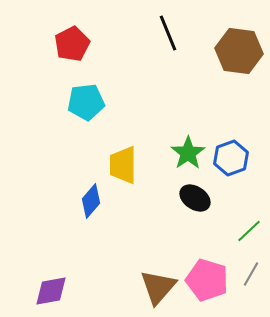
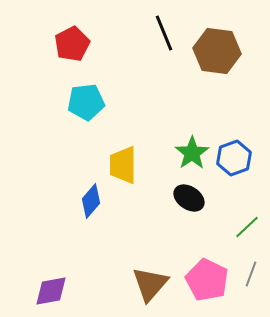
black line: moved 4 px left
brown hexagon: moved 22 px left
green star: moved 4 px right
blue hexagon: moved 3 px right
black ellipse: moved 6 px left
green line: moved 2 px left, 4 px up
gray line: rotated 10 degrees counterclockwise
pink pentagon: rotated 9 degrees clockwise
brown triangle: moved 8 px left, 3 px up
